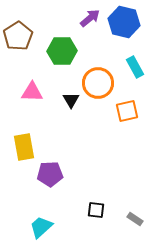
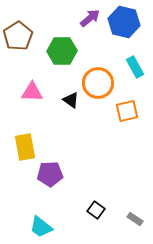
black triangle: rotated 24 degrees counterclockwise
yellow rectangle: moved 1 px right
black square: rotated 30 degrees clockwise
cyan trapezoid: rotated 100 degrees counterclockwise
